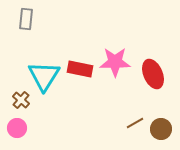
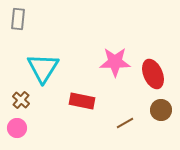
gray rectangle: moved 8 px left
red rectangle: moved 2 px right, 32 px down
cyan triangle: moved 1 px left, 8 px up
brown line: moved 10 px left
brown circle: moved 19 px up
